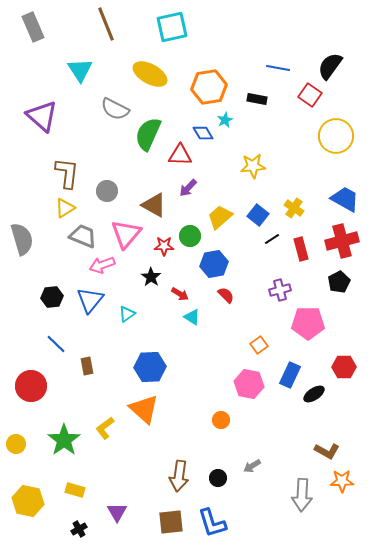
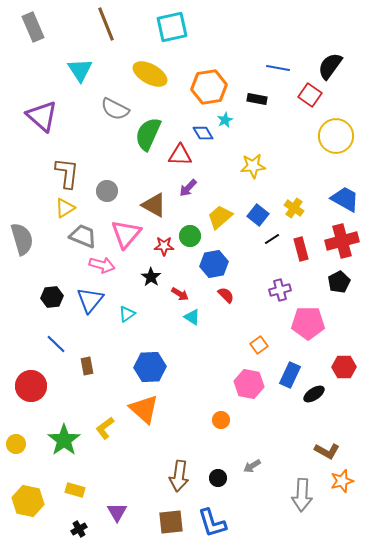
pink arrow at (102, 265): rotated 145 degrees counterclockwise
orange star at (342, 481): rotated 15 degrees counterclockwise
